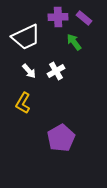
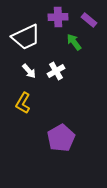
purple rectangle: moved 5 px right, 2 px down
